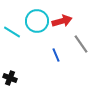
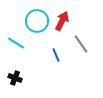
red arrow: rotated 48 degrees counterclockwise
cyan line: moved 4 px right, 11 px down
black cross: moved 5 px right
